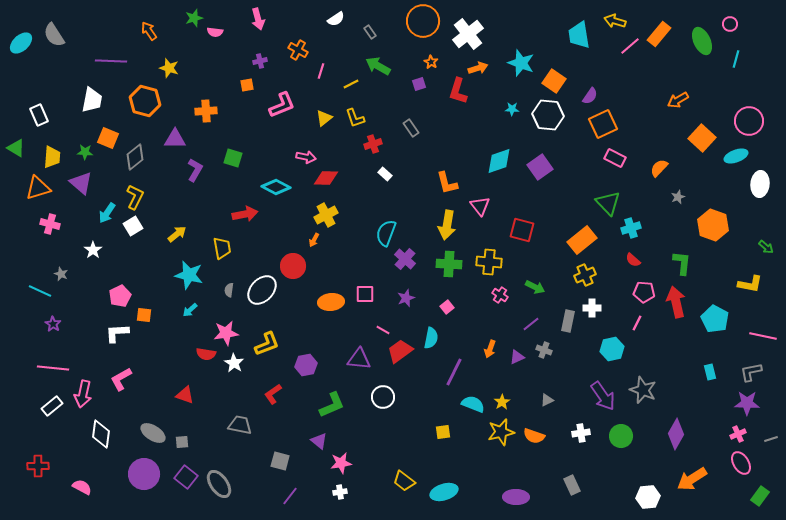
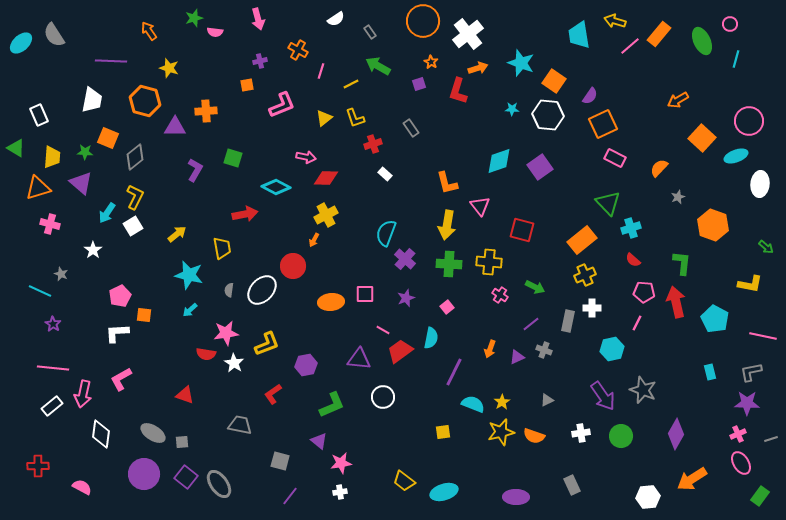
purple triangle at (175, 139): moved 12 px up
